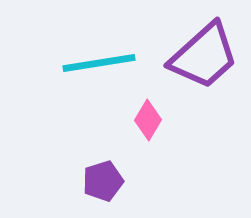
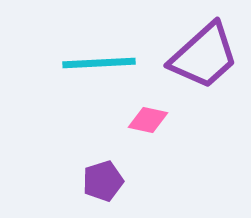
cyan line: rotated 6 degrees clockwise
pink diamond: rotated 72 degrees clockwise
